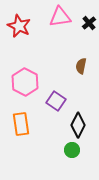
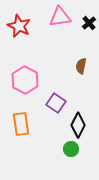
pink hexagon: moved 2 px up
purple square: moved 2 px down
green circle: moved 1 px left, 1 px up
